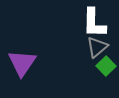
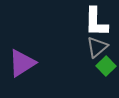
white L-shape: moved 2 px right, 1 px up
purple triangle: rotated 24 degrees clockwise
